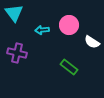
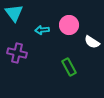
green rectangle: rotated 24 degrees clockwise
